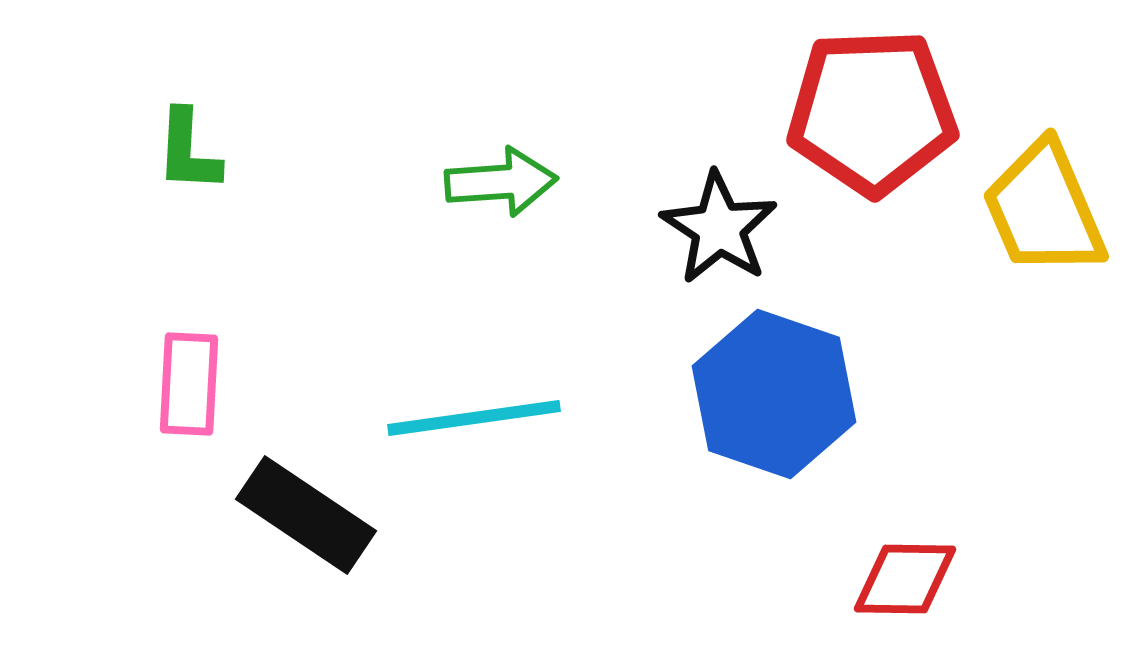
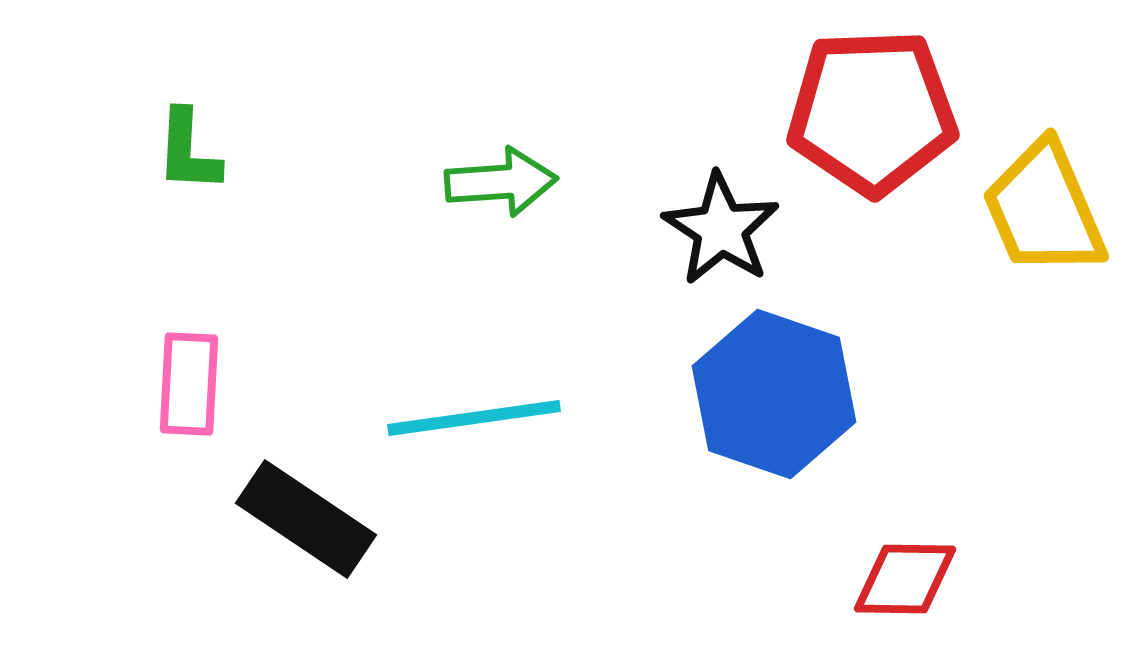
black star: moved 2 px right, 1 px down
black rectangle: moved 4 px down
